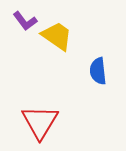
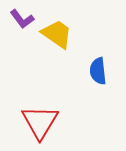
purple L-shape: moved 3 px left, 2 px up
yellow trapezoid: moved 2 px up
